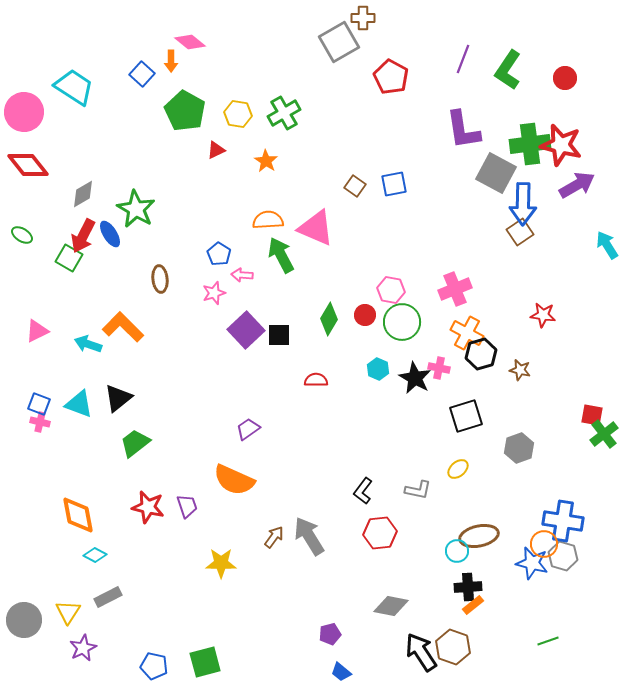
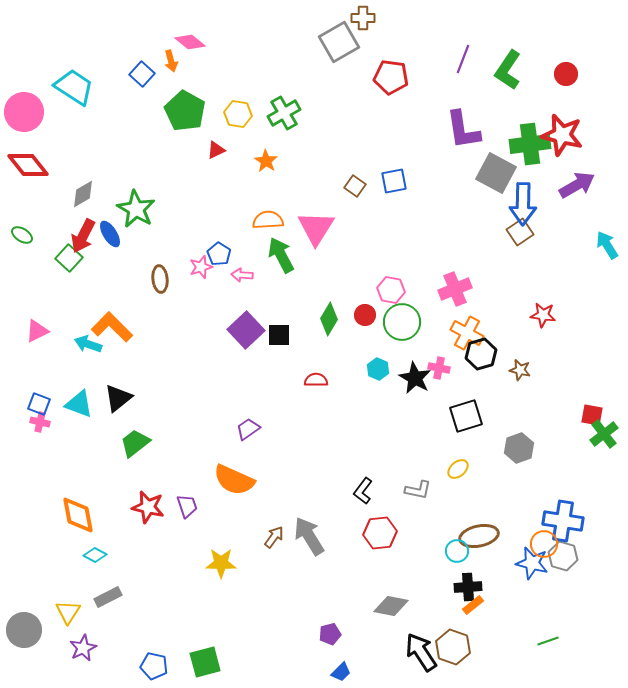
orange arrow at (171, 61): rotated 15 degrees counterclockwise
red pentagon at (391, 77): rotated 20 degrees counterclockwise
red circle at (565, 78): moved 1 px right, 4 px up
red star at (561, 145): moved 1 px right, 10 px up
blue square at (394, 184): moved 3 px up
pink triangle at (316, 228): rotated 39 degrees clockwise
green square at (69, 258): rotated 12 degrees clockwise
pink star at (214, 293): moved 13 px left, 26 px up
orange L-shape at (123, 327): moved 11 px left
gray circle at (24, 620): moved 10 px down
blue trapezoid at (341, 672): rotated 85 degrees counterclockwise
